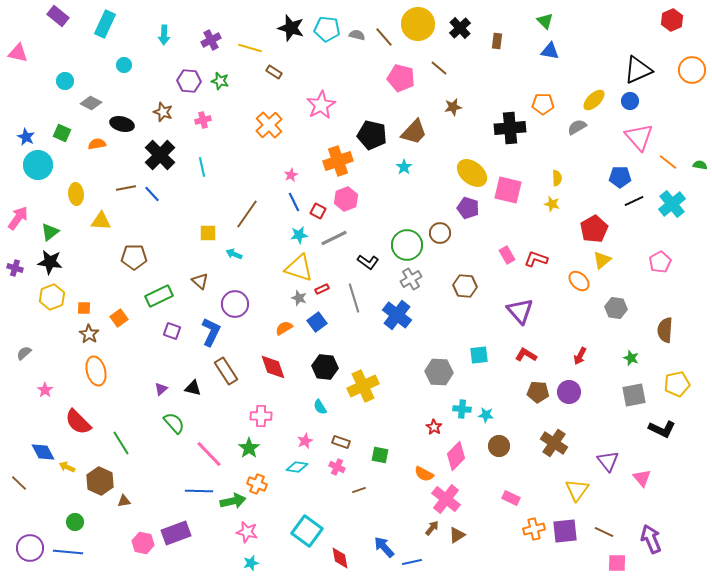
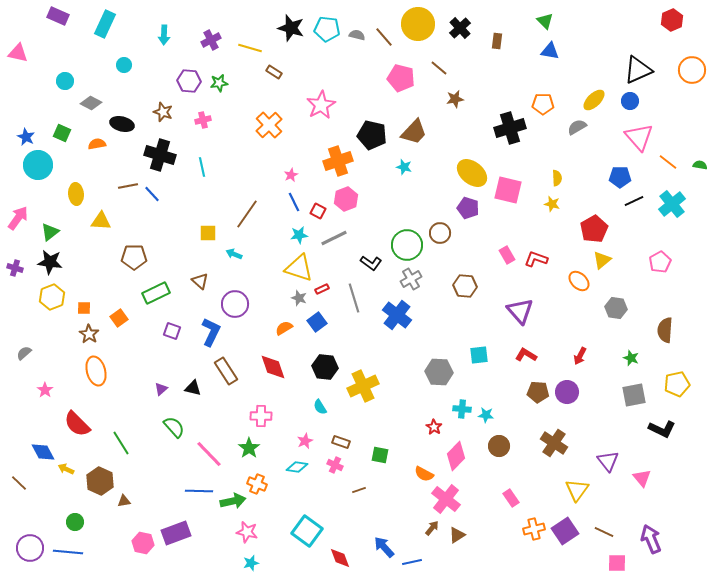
purple rectangle at (58, 16): rotated 15 degrees counterclockwise
green star at (220, 81): moved 1 px left, 2 px down; rotated 24 degrees counterclockwise
brown star at (453, 107): moved 2 px right, 8 px up
black cross at (510, 128): rotated 12 degrees counterclockwise
black cross at (160, 155): rotated 28 degrees counterclockwise
cyan star at (404, 167): rotated 21 degrees counterclockwise
brown line at (126, 188): moved 2 px right, 2 px up
black L-shape at (368, 262): moved 3 px right, 1 px down
green rectangle at (159, 296): moved 3 px left, 3 px up
purple circle at (569, 392): moved 2 px left
red semicircle at (78, 422): moved 1 px left, 2 px down
green semicircle at (174, 423): moved 4 px down
yellow arrow at (67, 467): moved 1 px left, 2 px down
pink cross at (337, 467): moved 2 px left, 2 px up
pink rectangle at (511, 498): rotated 30 degrees clockwise
purple square at (565, 531): rotated 28 degrees counterclockwise
red diamond at (340, 558): rotated 10 degrees counterclockwise
